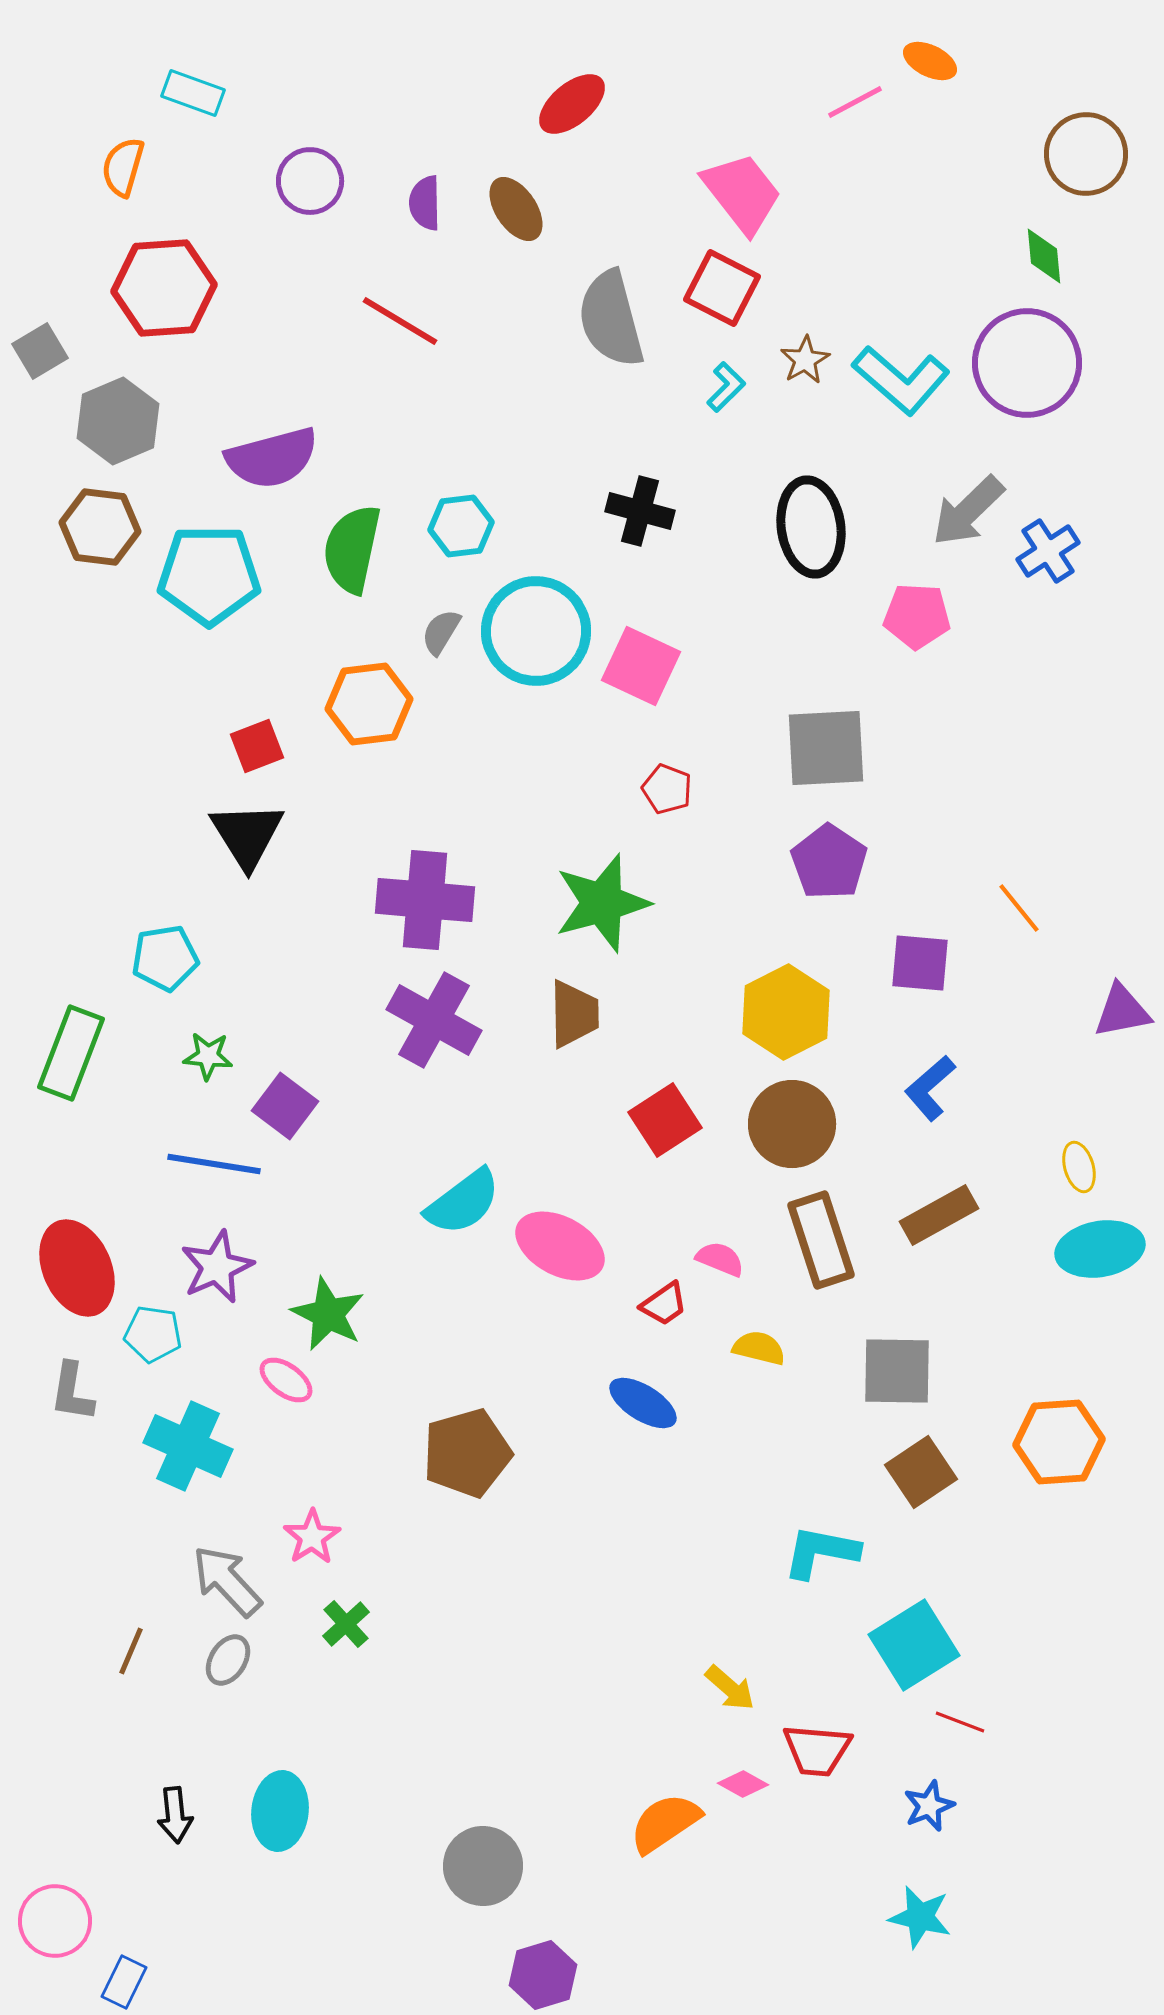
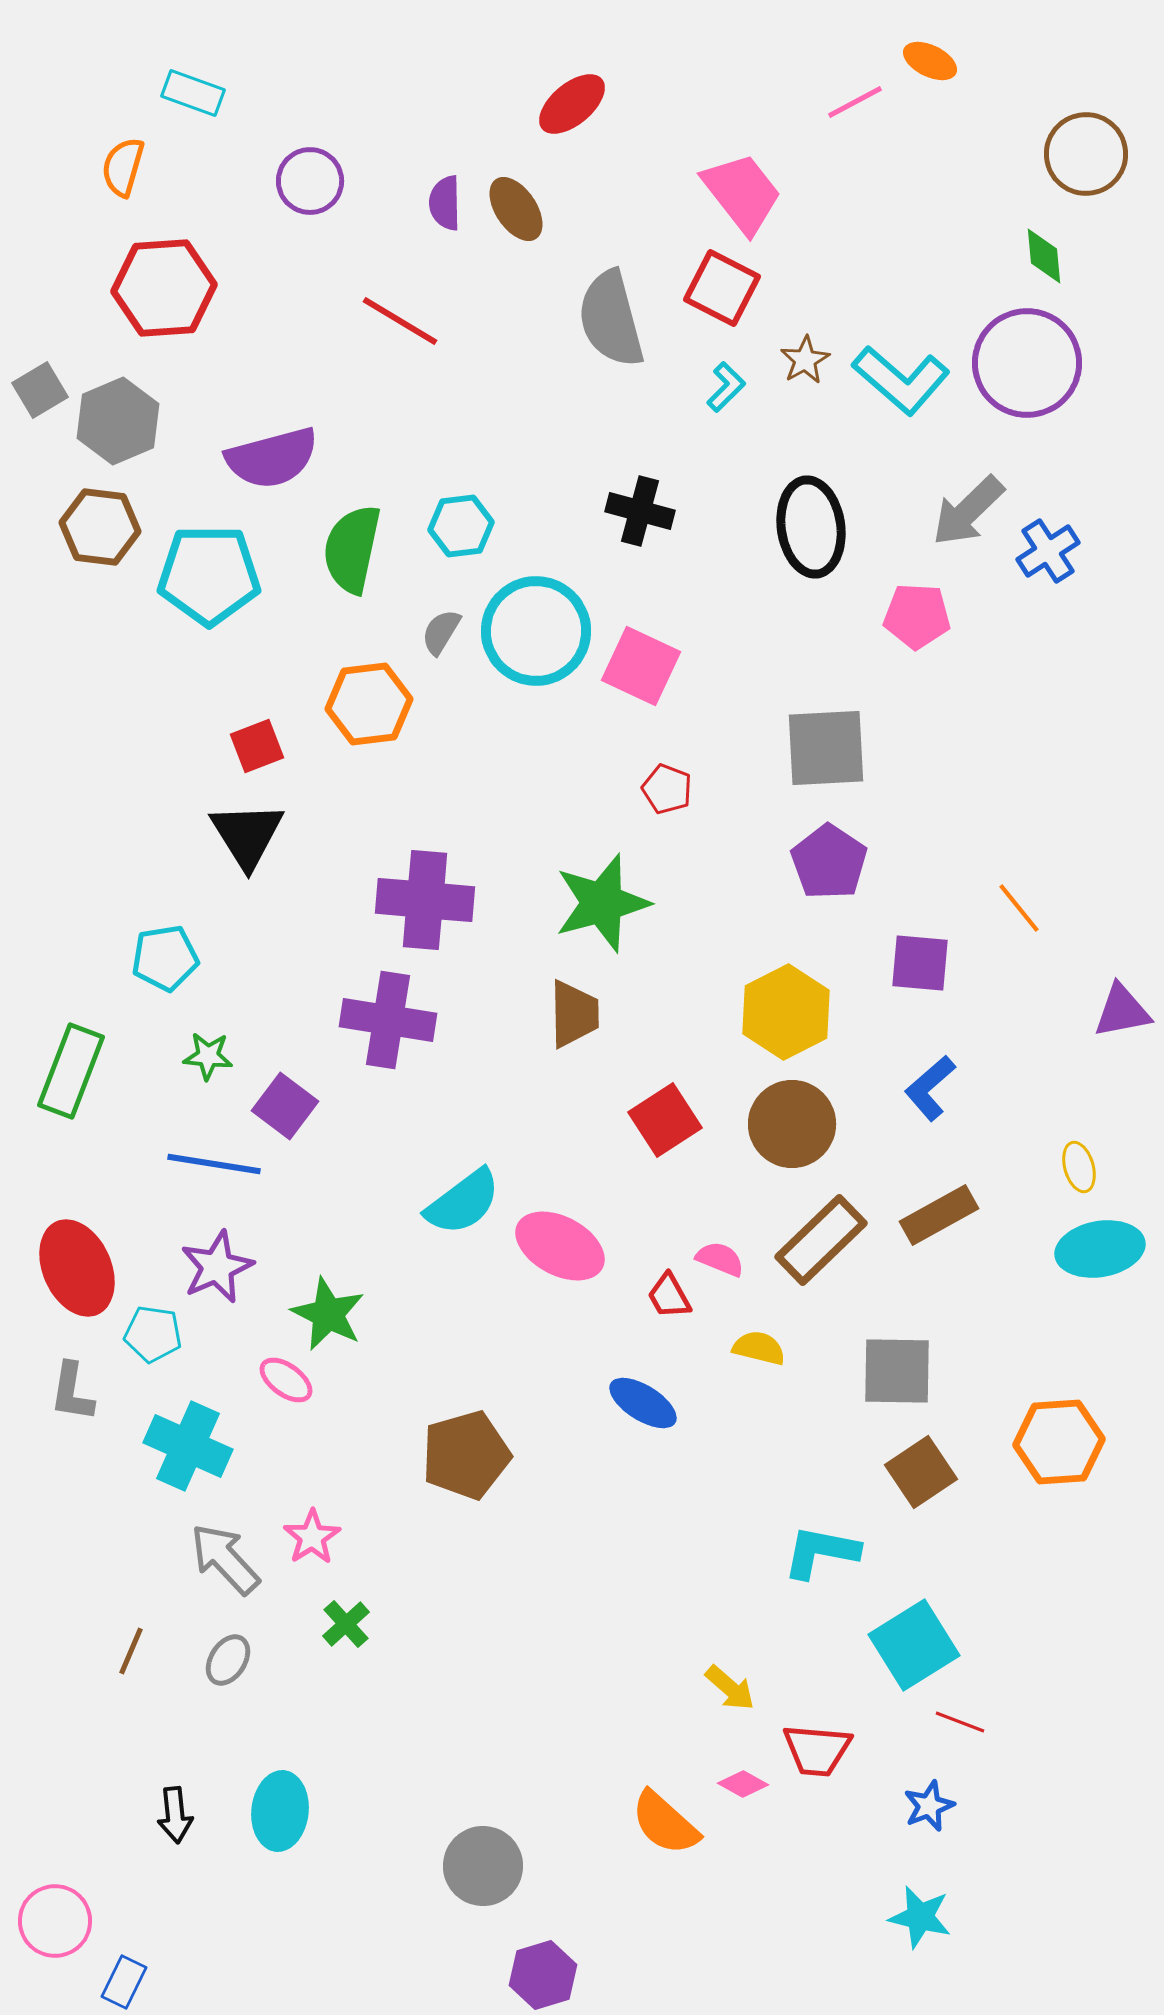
purple semicircle at (425, 203): moved 20 px right
gray square at (40, 351): moved 39 px down
purple cross at (434, 1020): moved 46 px left; rotated 20 degrees counterclockwise
green rectangle at (71, 1053): moved 18 px down
brown rectangle at (821, 1240): rotated 64 degrees clockwise
red trapezoid at (664, 1304): moved 5 px right, 8 px up; rotated 96 degrees clockwise
brown pentagon at (467, 1453): moved 1 px left, 2 px down
gray arrow at (227, 1581): moved 2 px left, 22 px up
orange semicircle at (665, 1823): rotated 104 degrees counterclockwise
